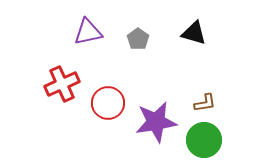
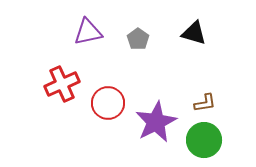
purple star: rotated 18 degrees counterclockwise
